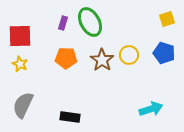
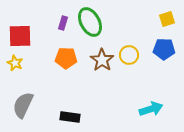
blue pentagon: moved 4 px up; rotated 15 degrees counterclockwise
yellow star: moved 5 px left, 1 px up
